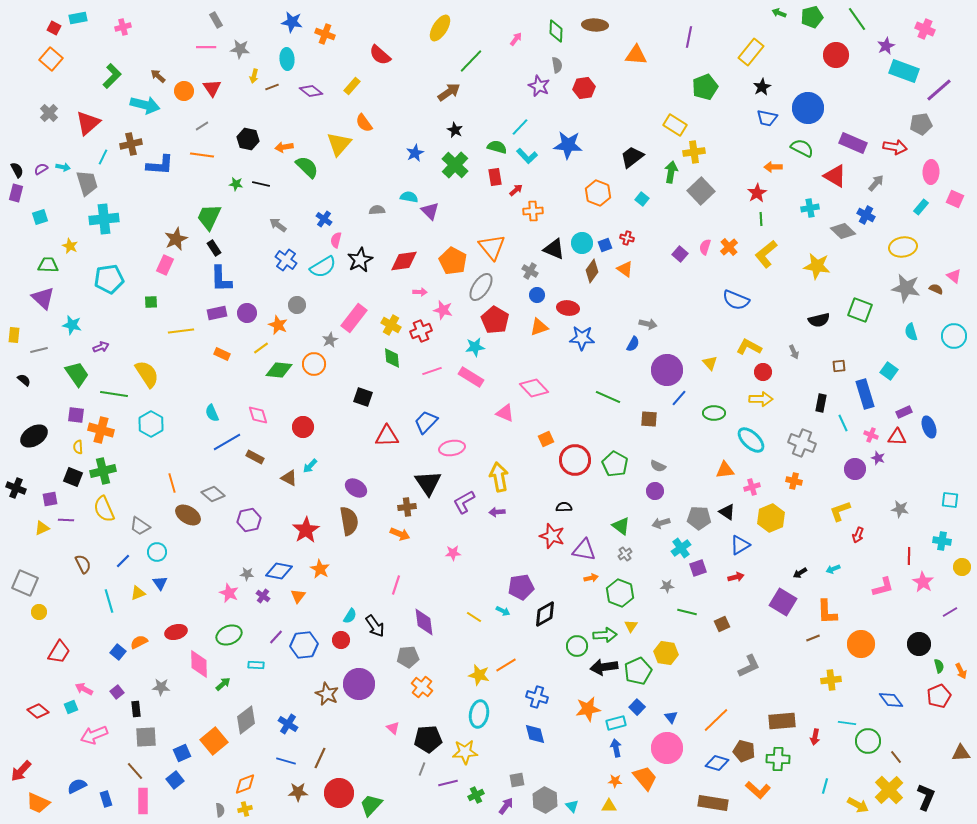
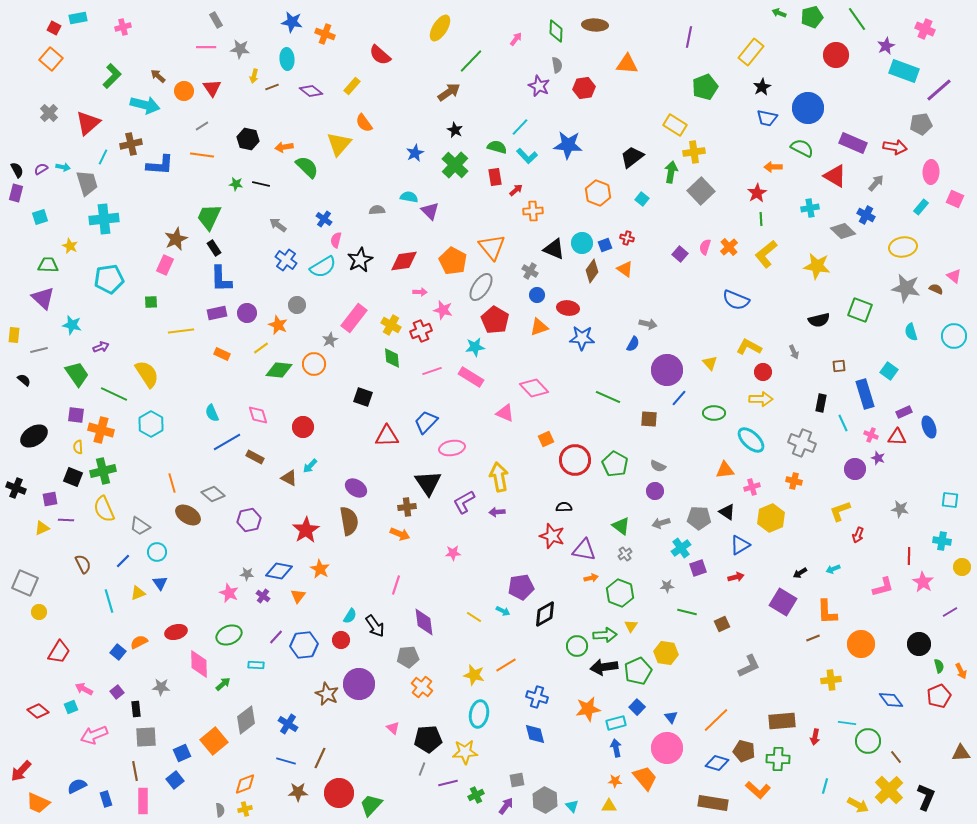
orange triangle at (636, 55): moved 9 px left, 9 px down
green line at (114, 394): rotated 16 degrees clockwise
yellow star at (479, 675): moved 5 px left
brown line at (135, 771): rotated 30 degrees clockwise
